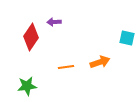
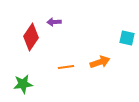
green star: moved 4 px left, 2 px up
